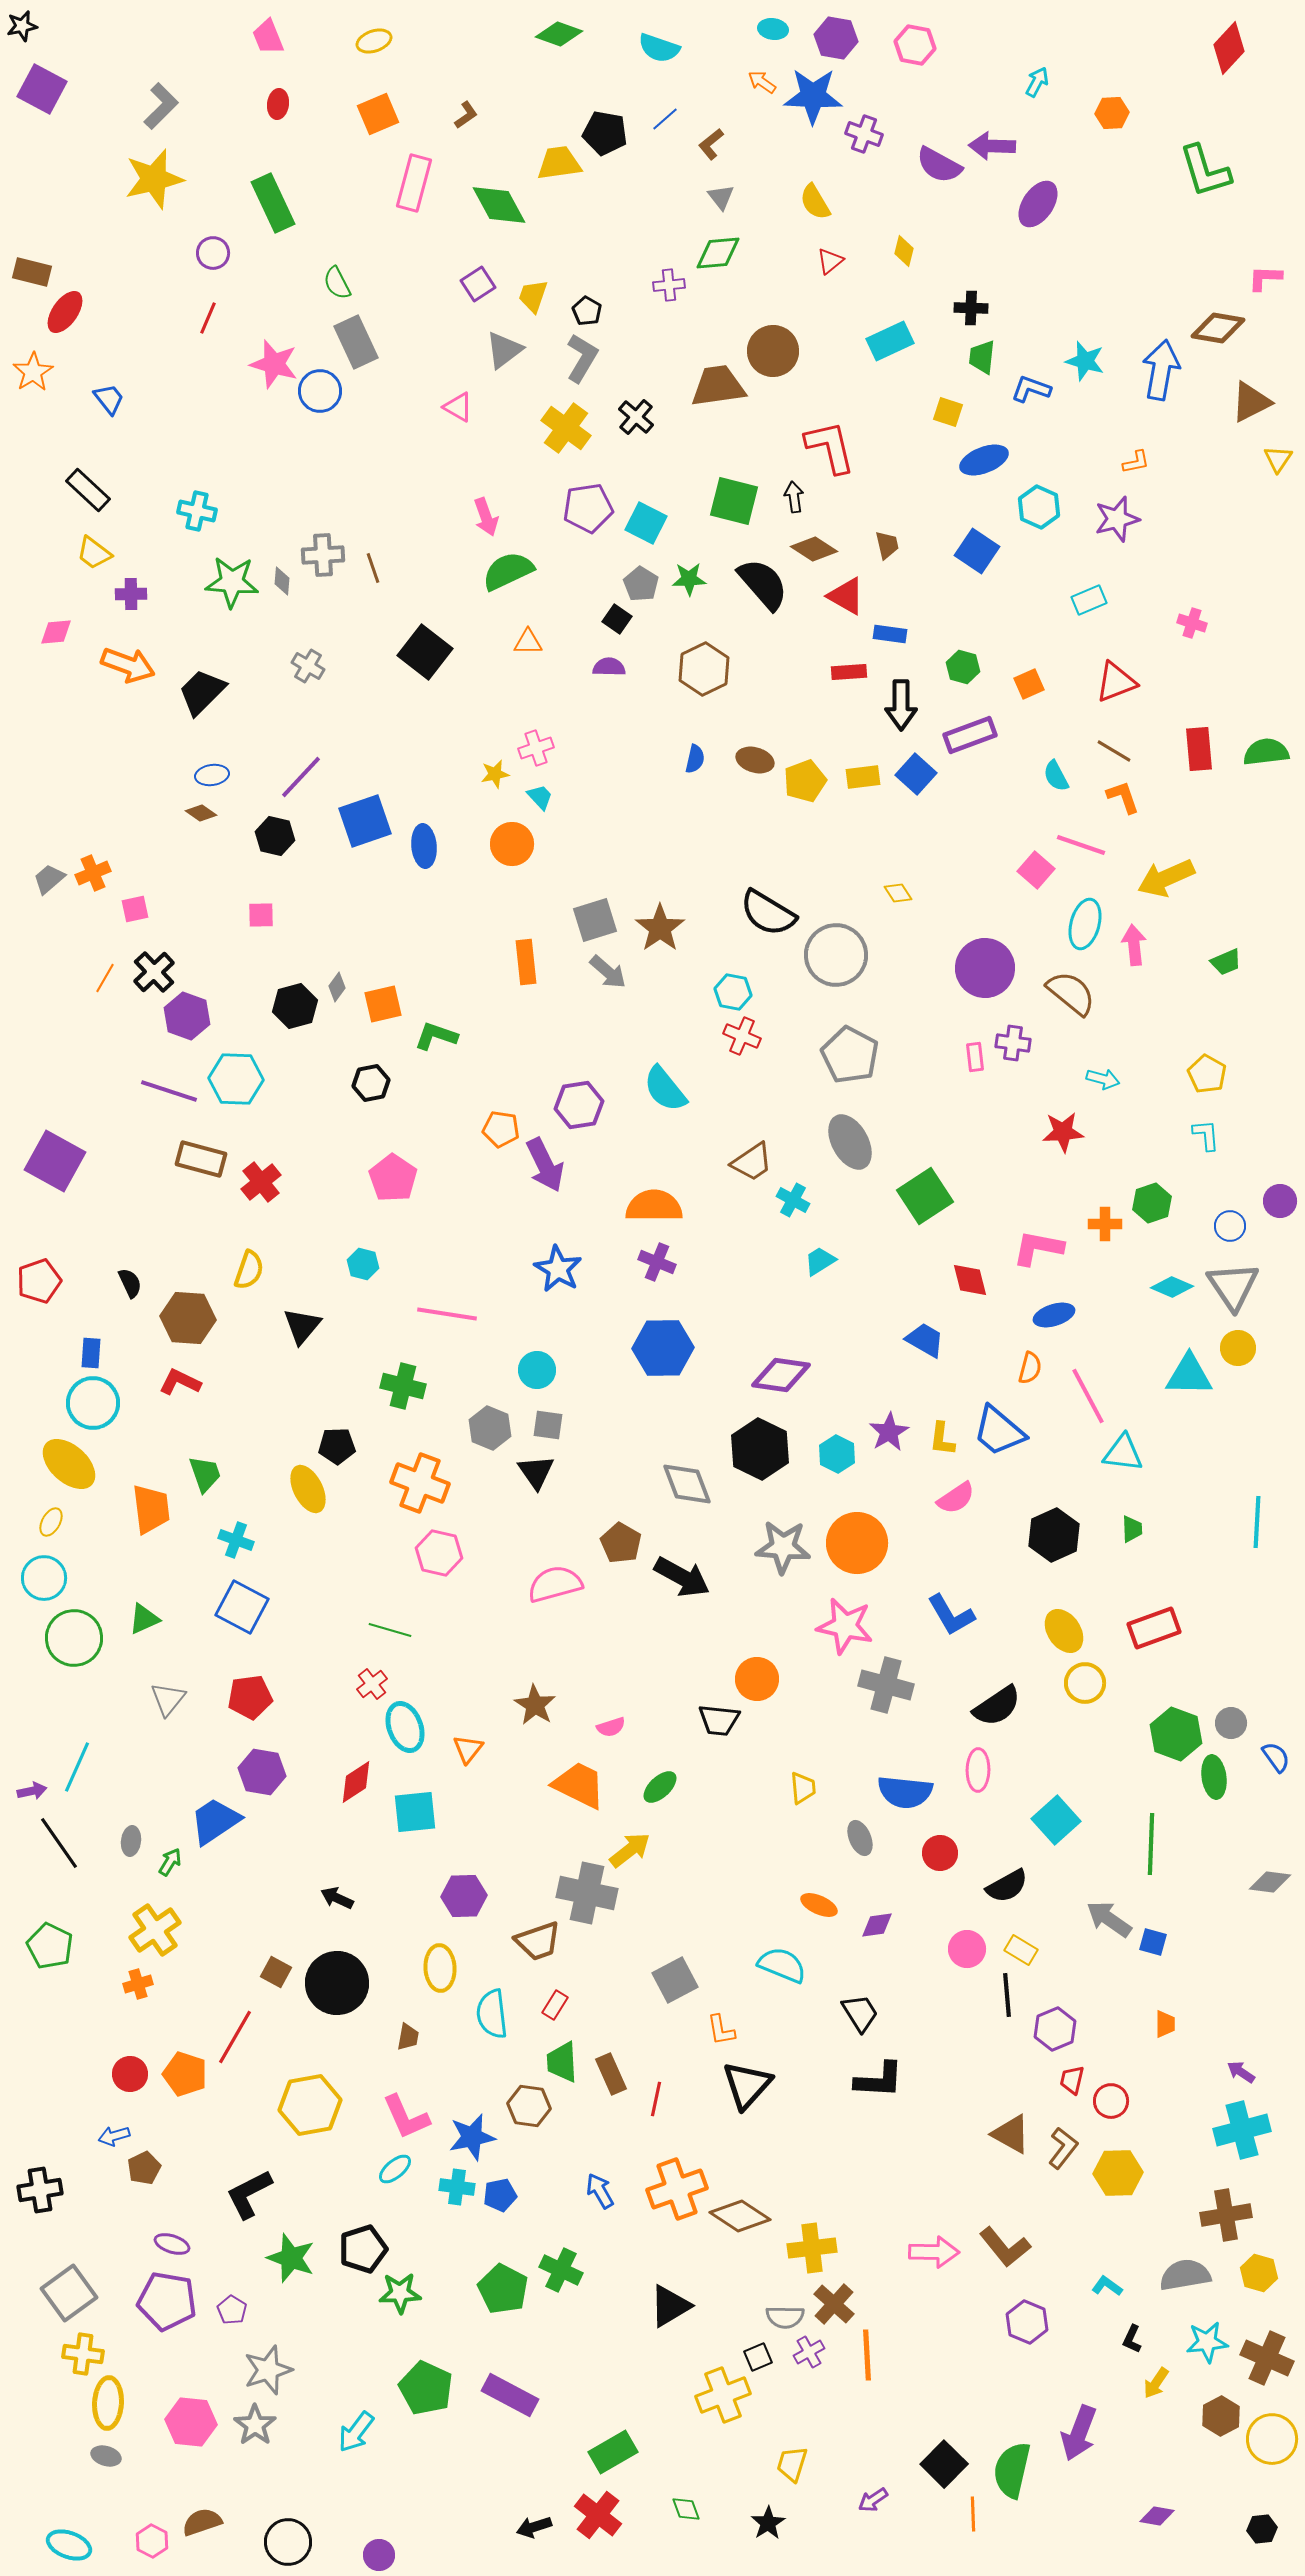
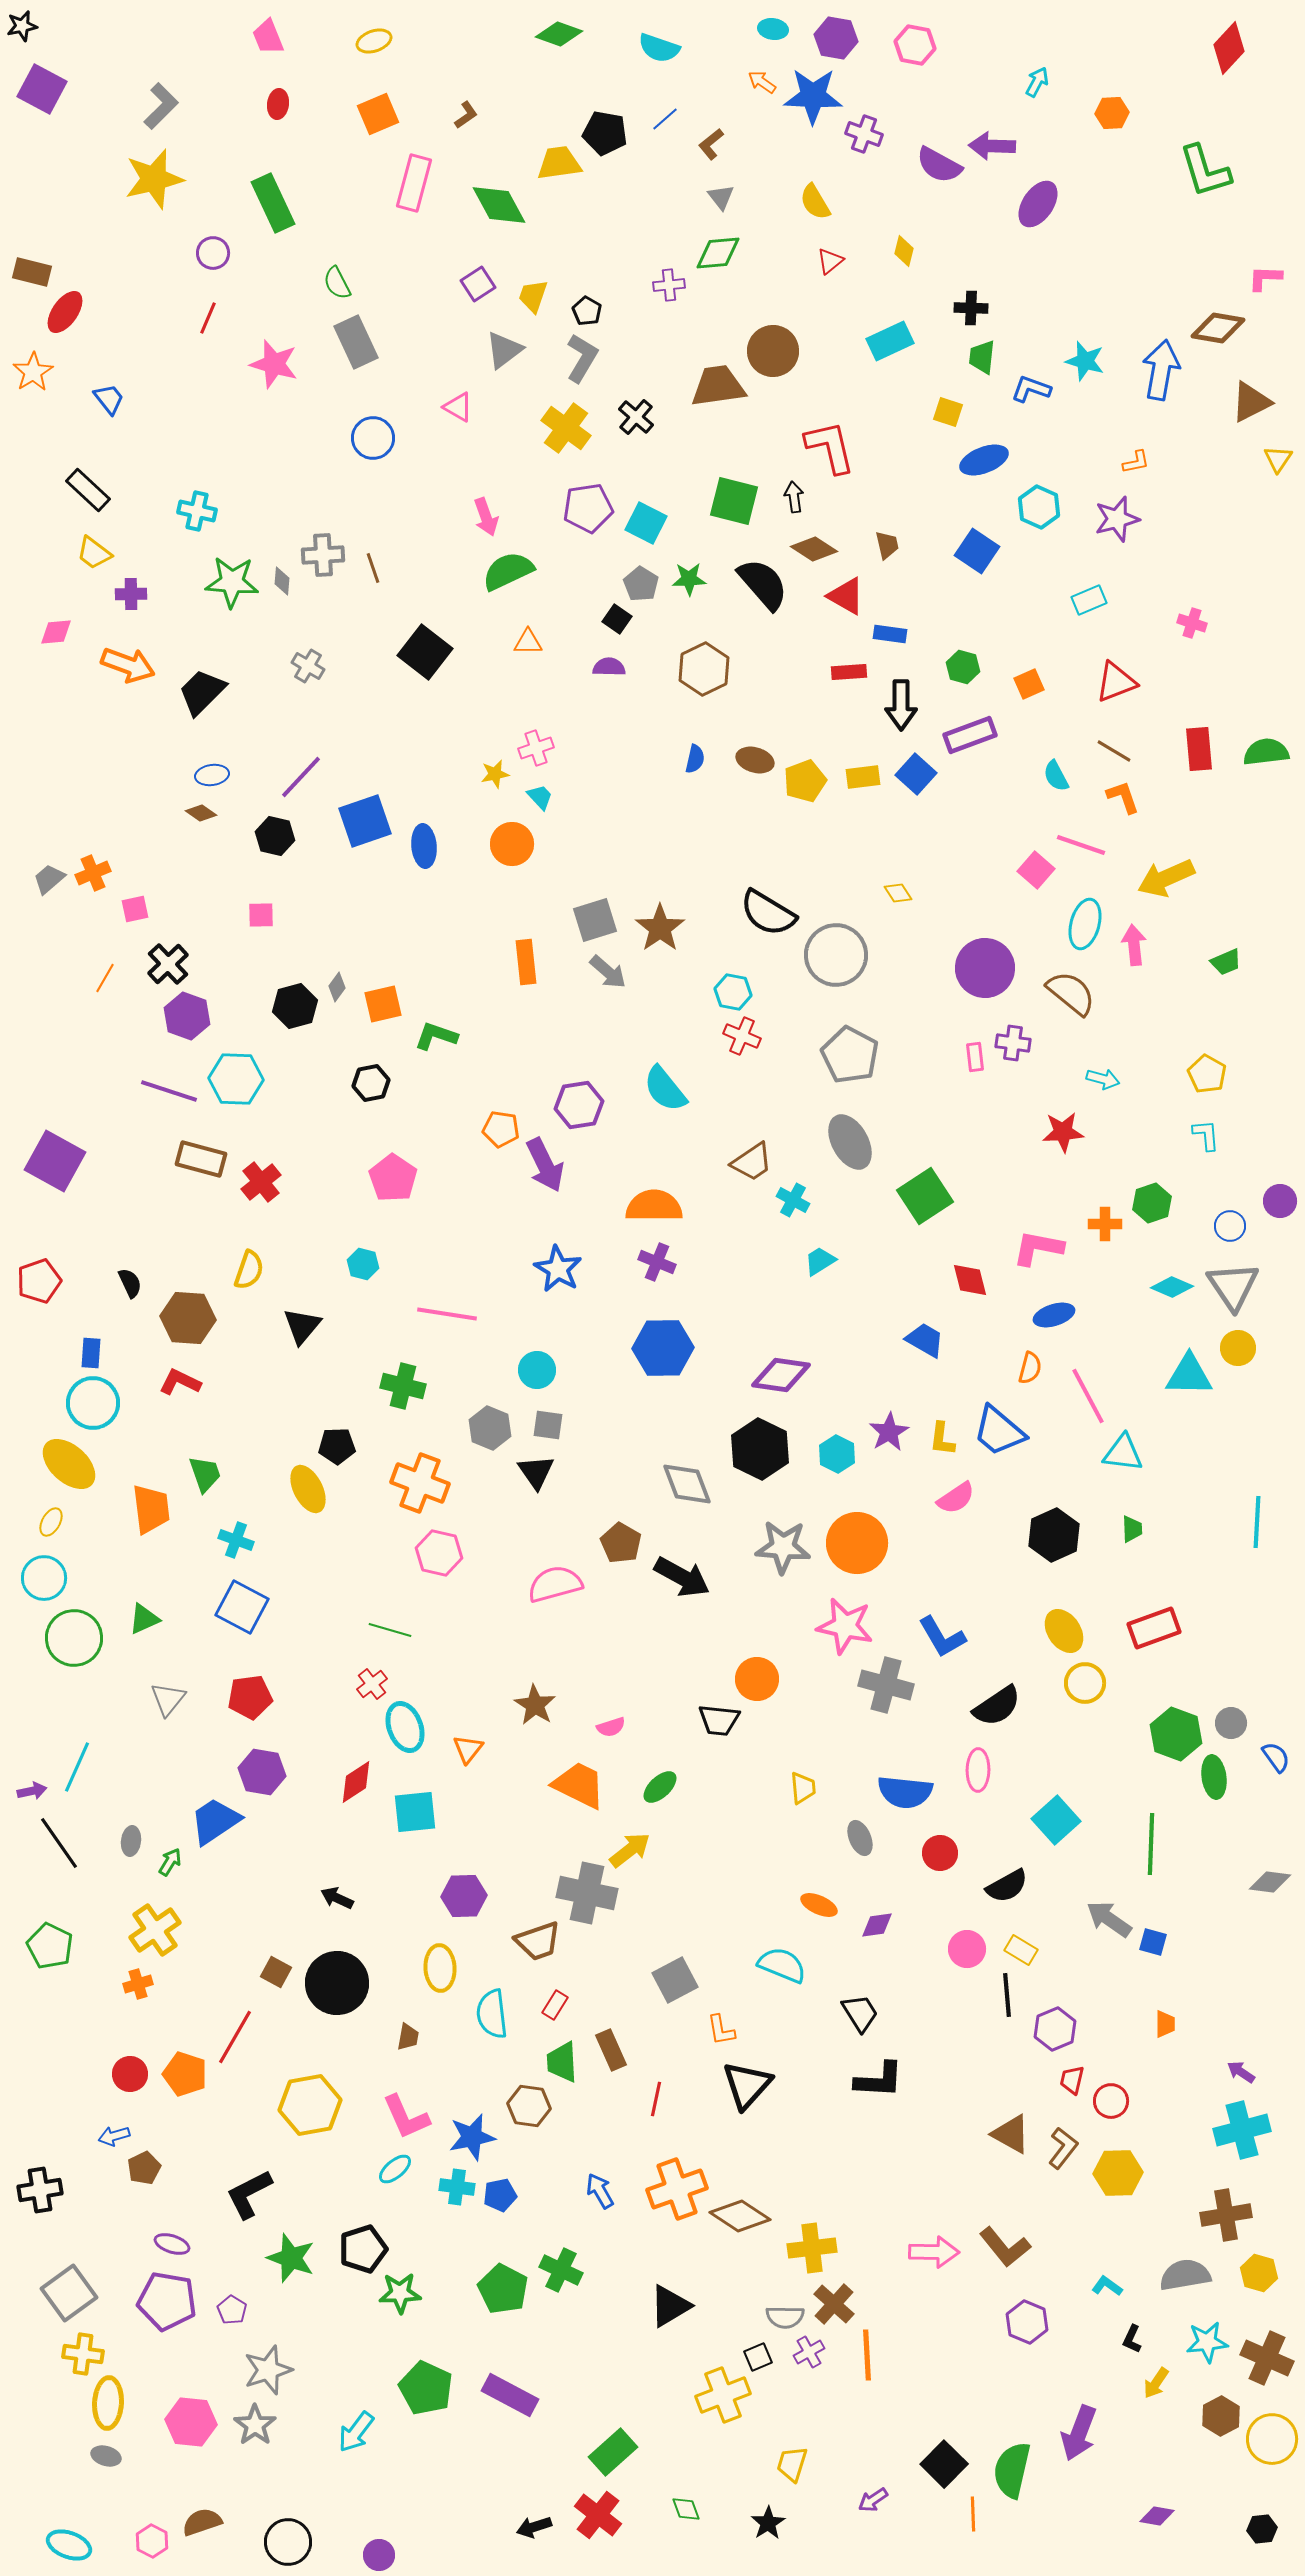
blue circle at (320, 391): moved 53 px right, 47 px down
black cross at (154, 972): moved 14 px right, 8 px up
blue L-shape at (951, 1615): moved 9 px left, 22 px down
brown rectangle at (611, 2074): moved 24 px up
green rectangle at (613, 2452): rotated 12 degrees counterclockwise
